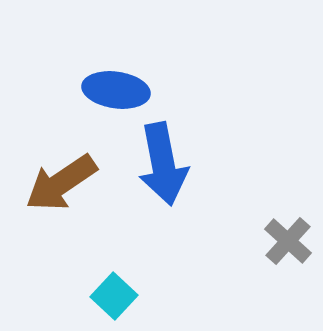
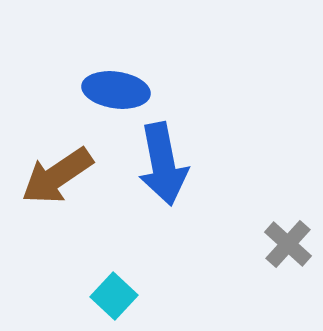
brown arrow: moved 4 px left, 7 px up
gray cross: moved 3 px down
